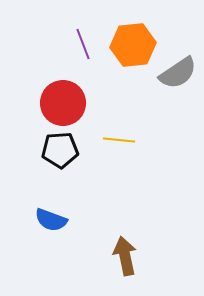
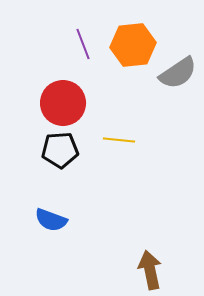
brown arrow: moved 25 px right, 14 px down
